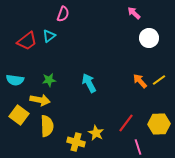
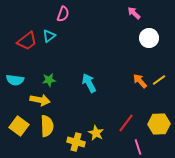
yellow square: moved 11 px down
